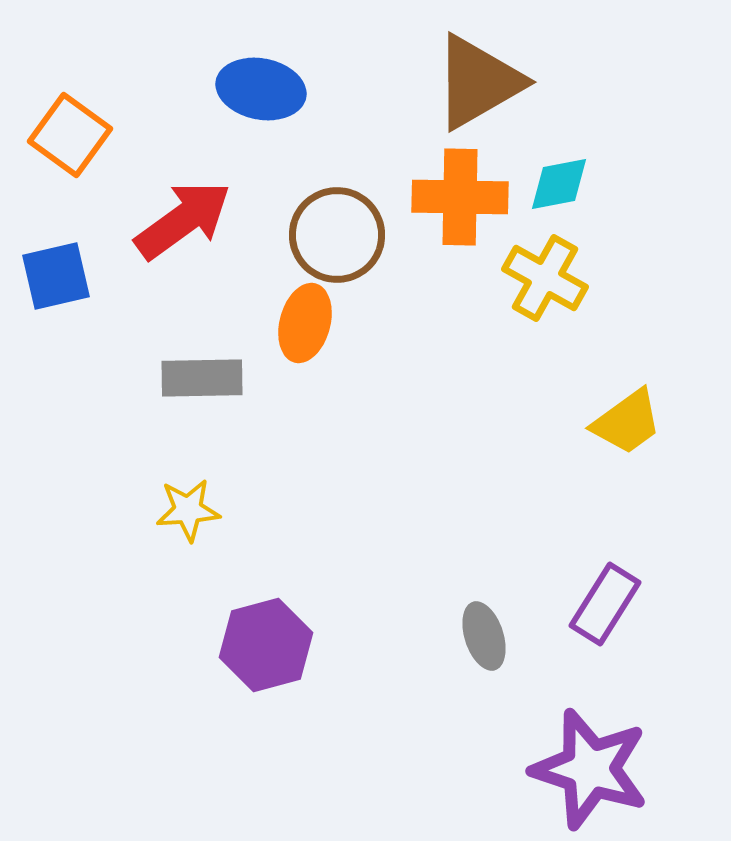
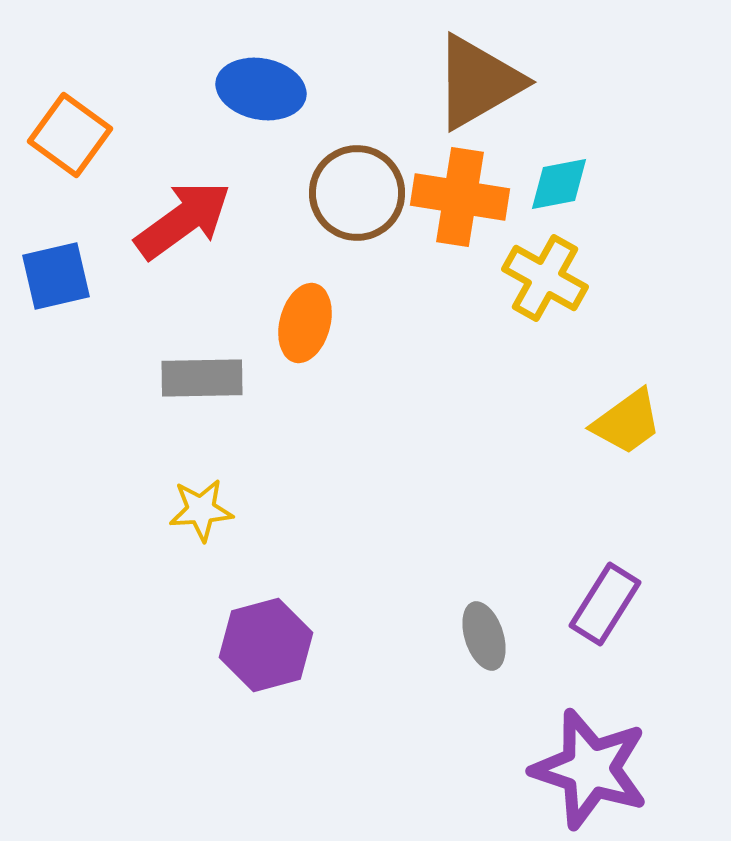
orange cross: rotated 8 degrees clockwise
brown circle: moved 20 px right, 42 px up
yellow star: moved 13 px right
